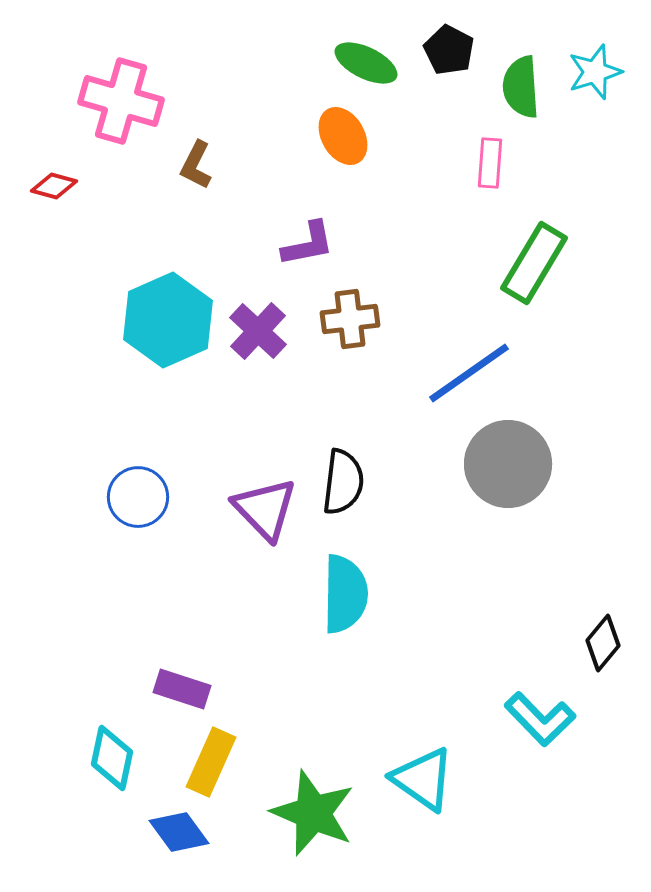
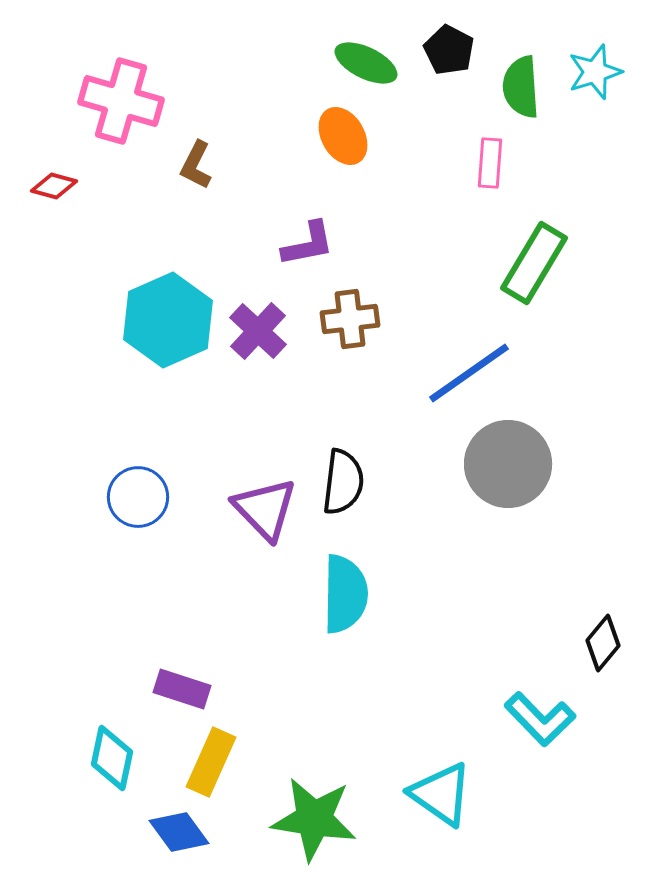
cyan triangle: moved 18 px right, 15 px down
green star: moved 1 px right, 6 px down; rotated 14 degrees counterclockwise
